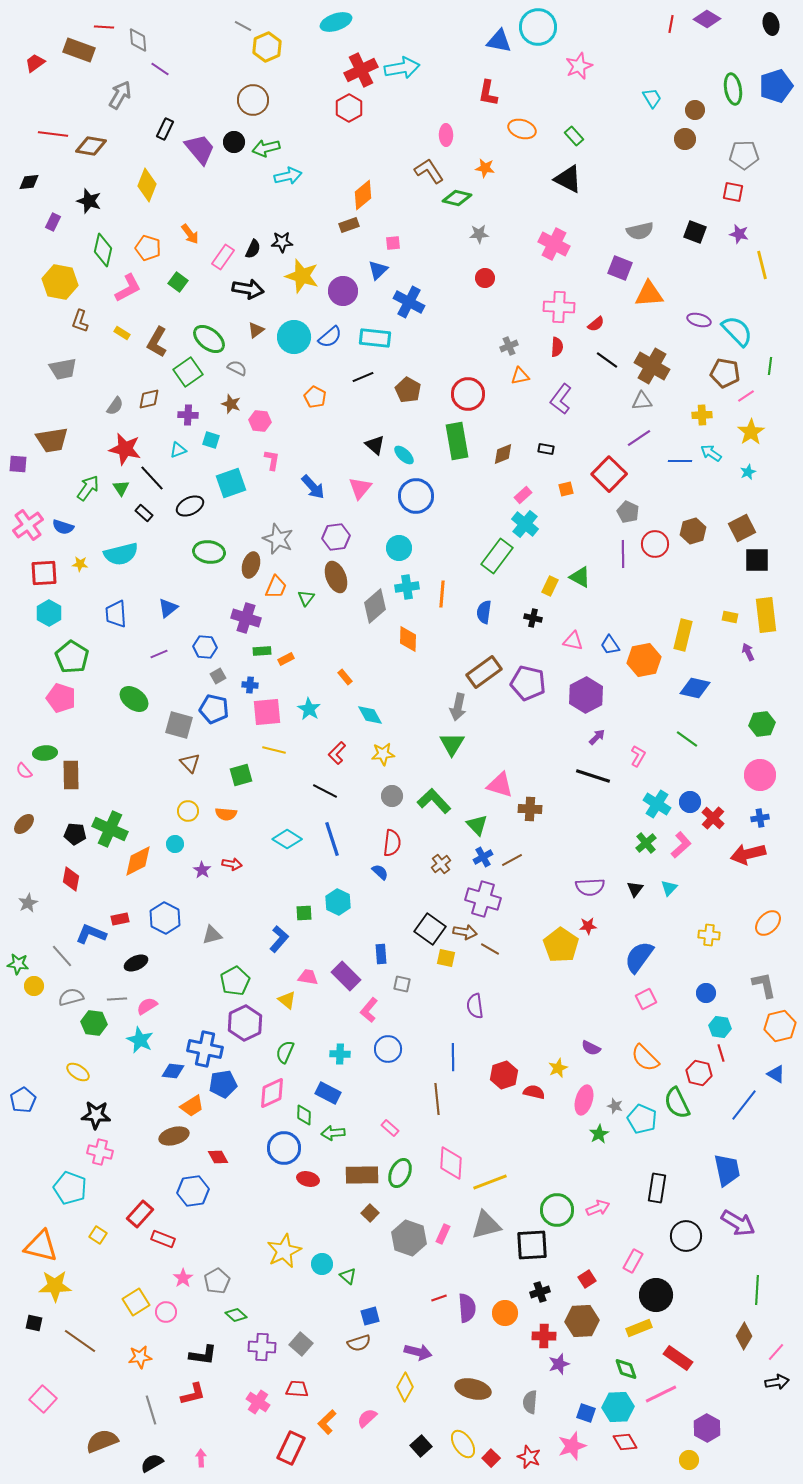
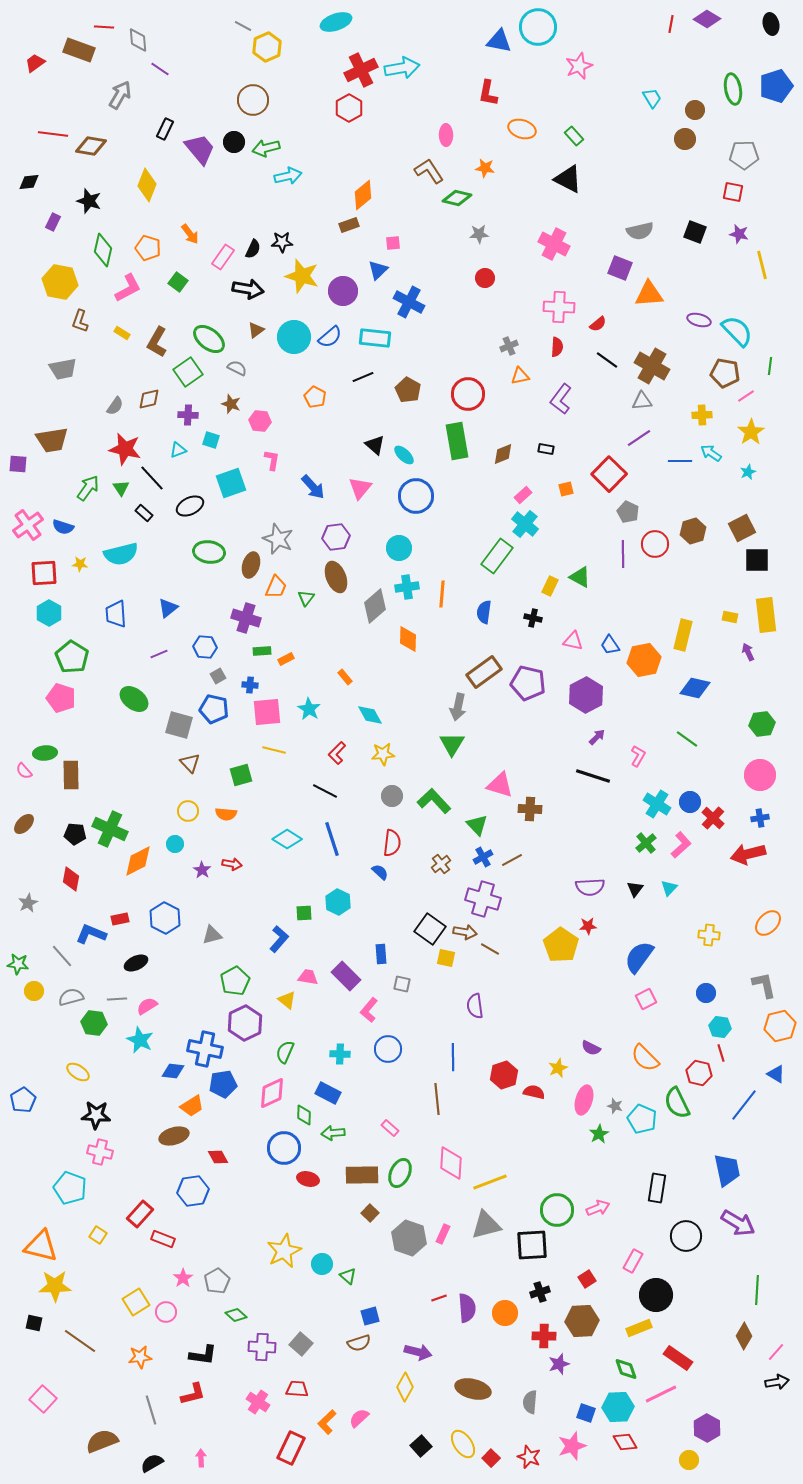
red semicircle at (596, 324): moved 2 px right
yellow circle at (34, 986): moved 5 px down
pink semicircle at (367, 1418): moved 8 px left
